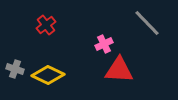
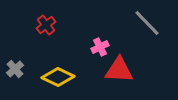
pink cross: moved 4 px left, 3 px down
gray cross: rotated 30 degrees clockwise
yellow diamond: moved 10 px right, 2 px down
